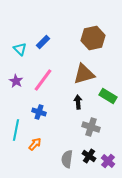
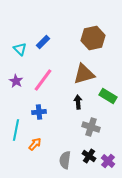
blue cross: rotated 24 degrees counterclockwise
gray semicircle: moved 2 px left, 1 px down
